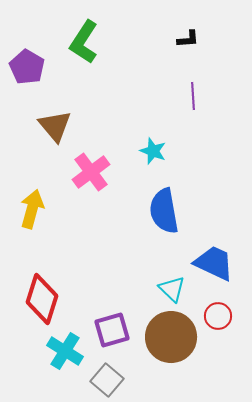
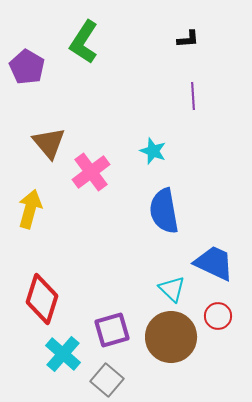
brown triangle: moved 6 px left, 17 px down
yellow arrow: moved 2 px left
cyan cross: moved 2 px left, 3 px down; rotated 9 degrees clockwise
